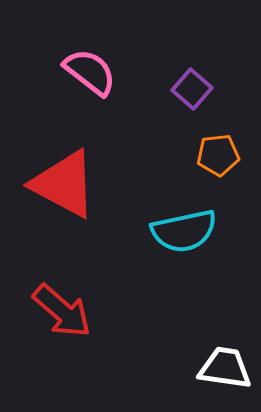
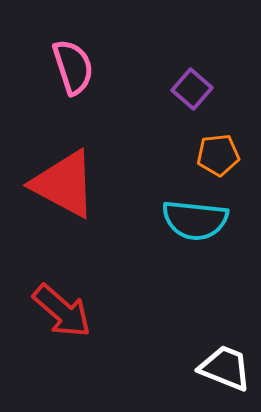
pink semicircle: moved 17 px left, 5 px up; rotated 34 degrees clockwise
cyan semicircle: moved 11 px right, 11 px up; rotated 18 degrees clockwise
white trapezoid: rotated 14 degrees clockwise
